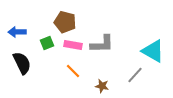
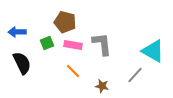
gray L-shape: rotated 95 degrees counterclockwise
